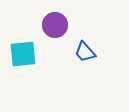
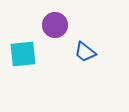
blue trapezoid: rotated 10 degrees counterclockwise
